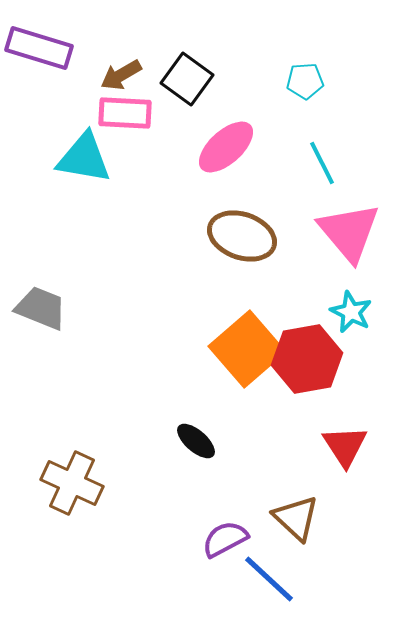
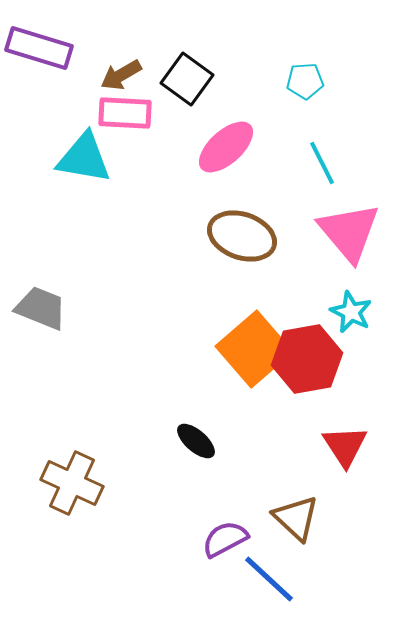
orange square: moved 7 px right
